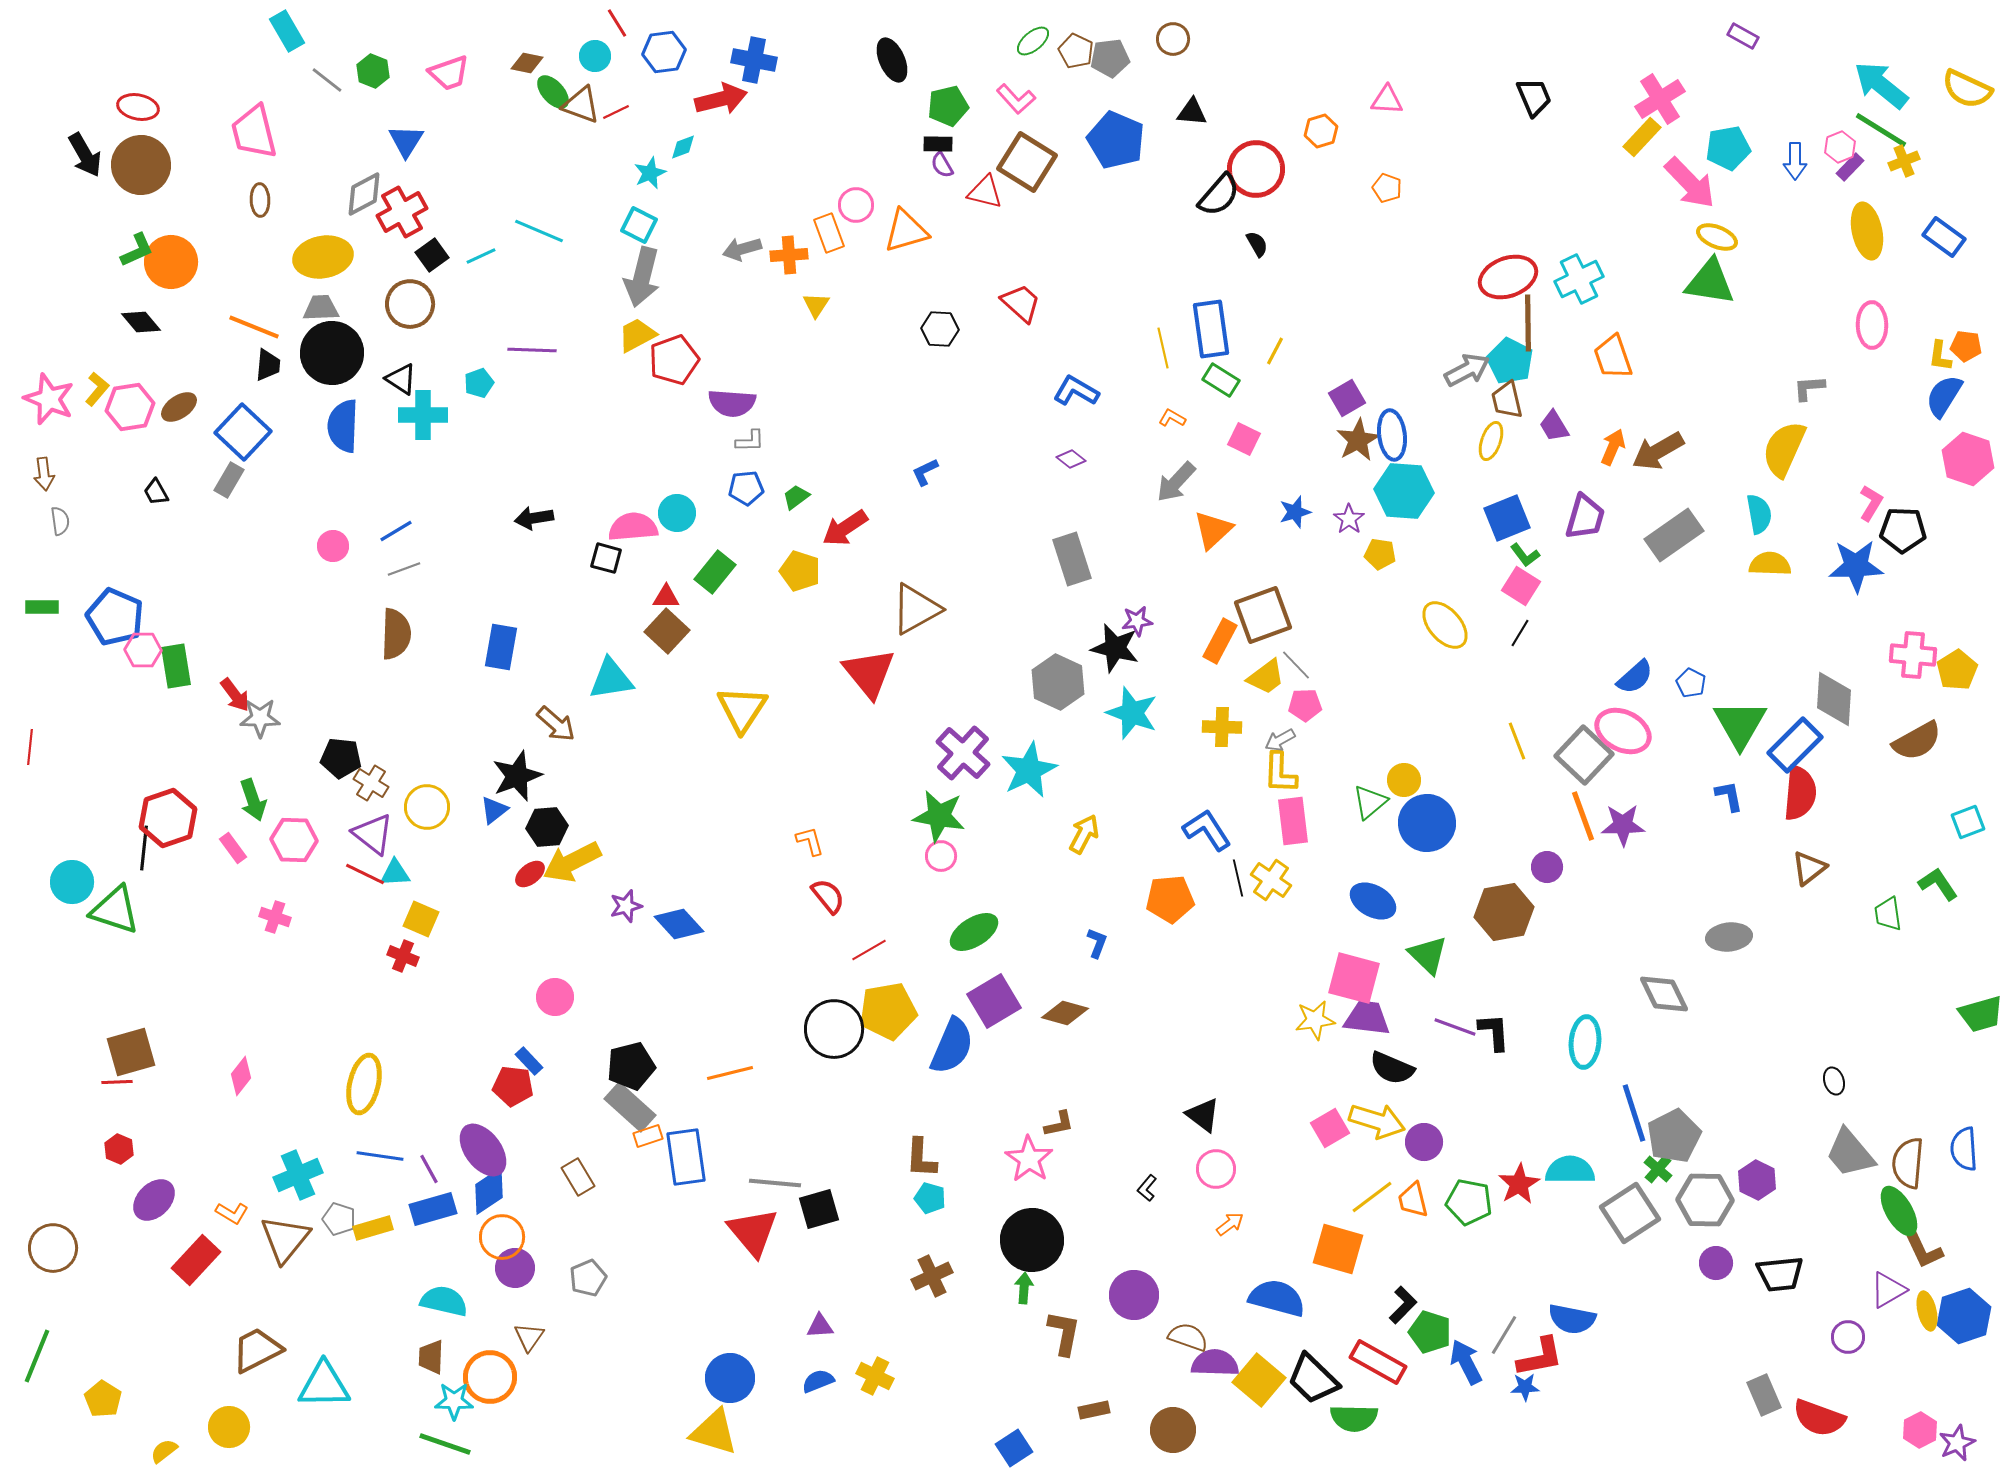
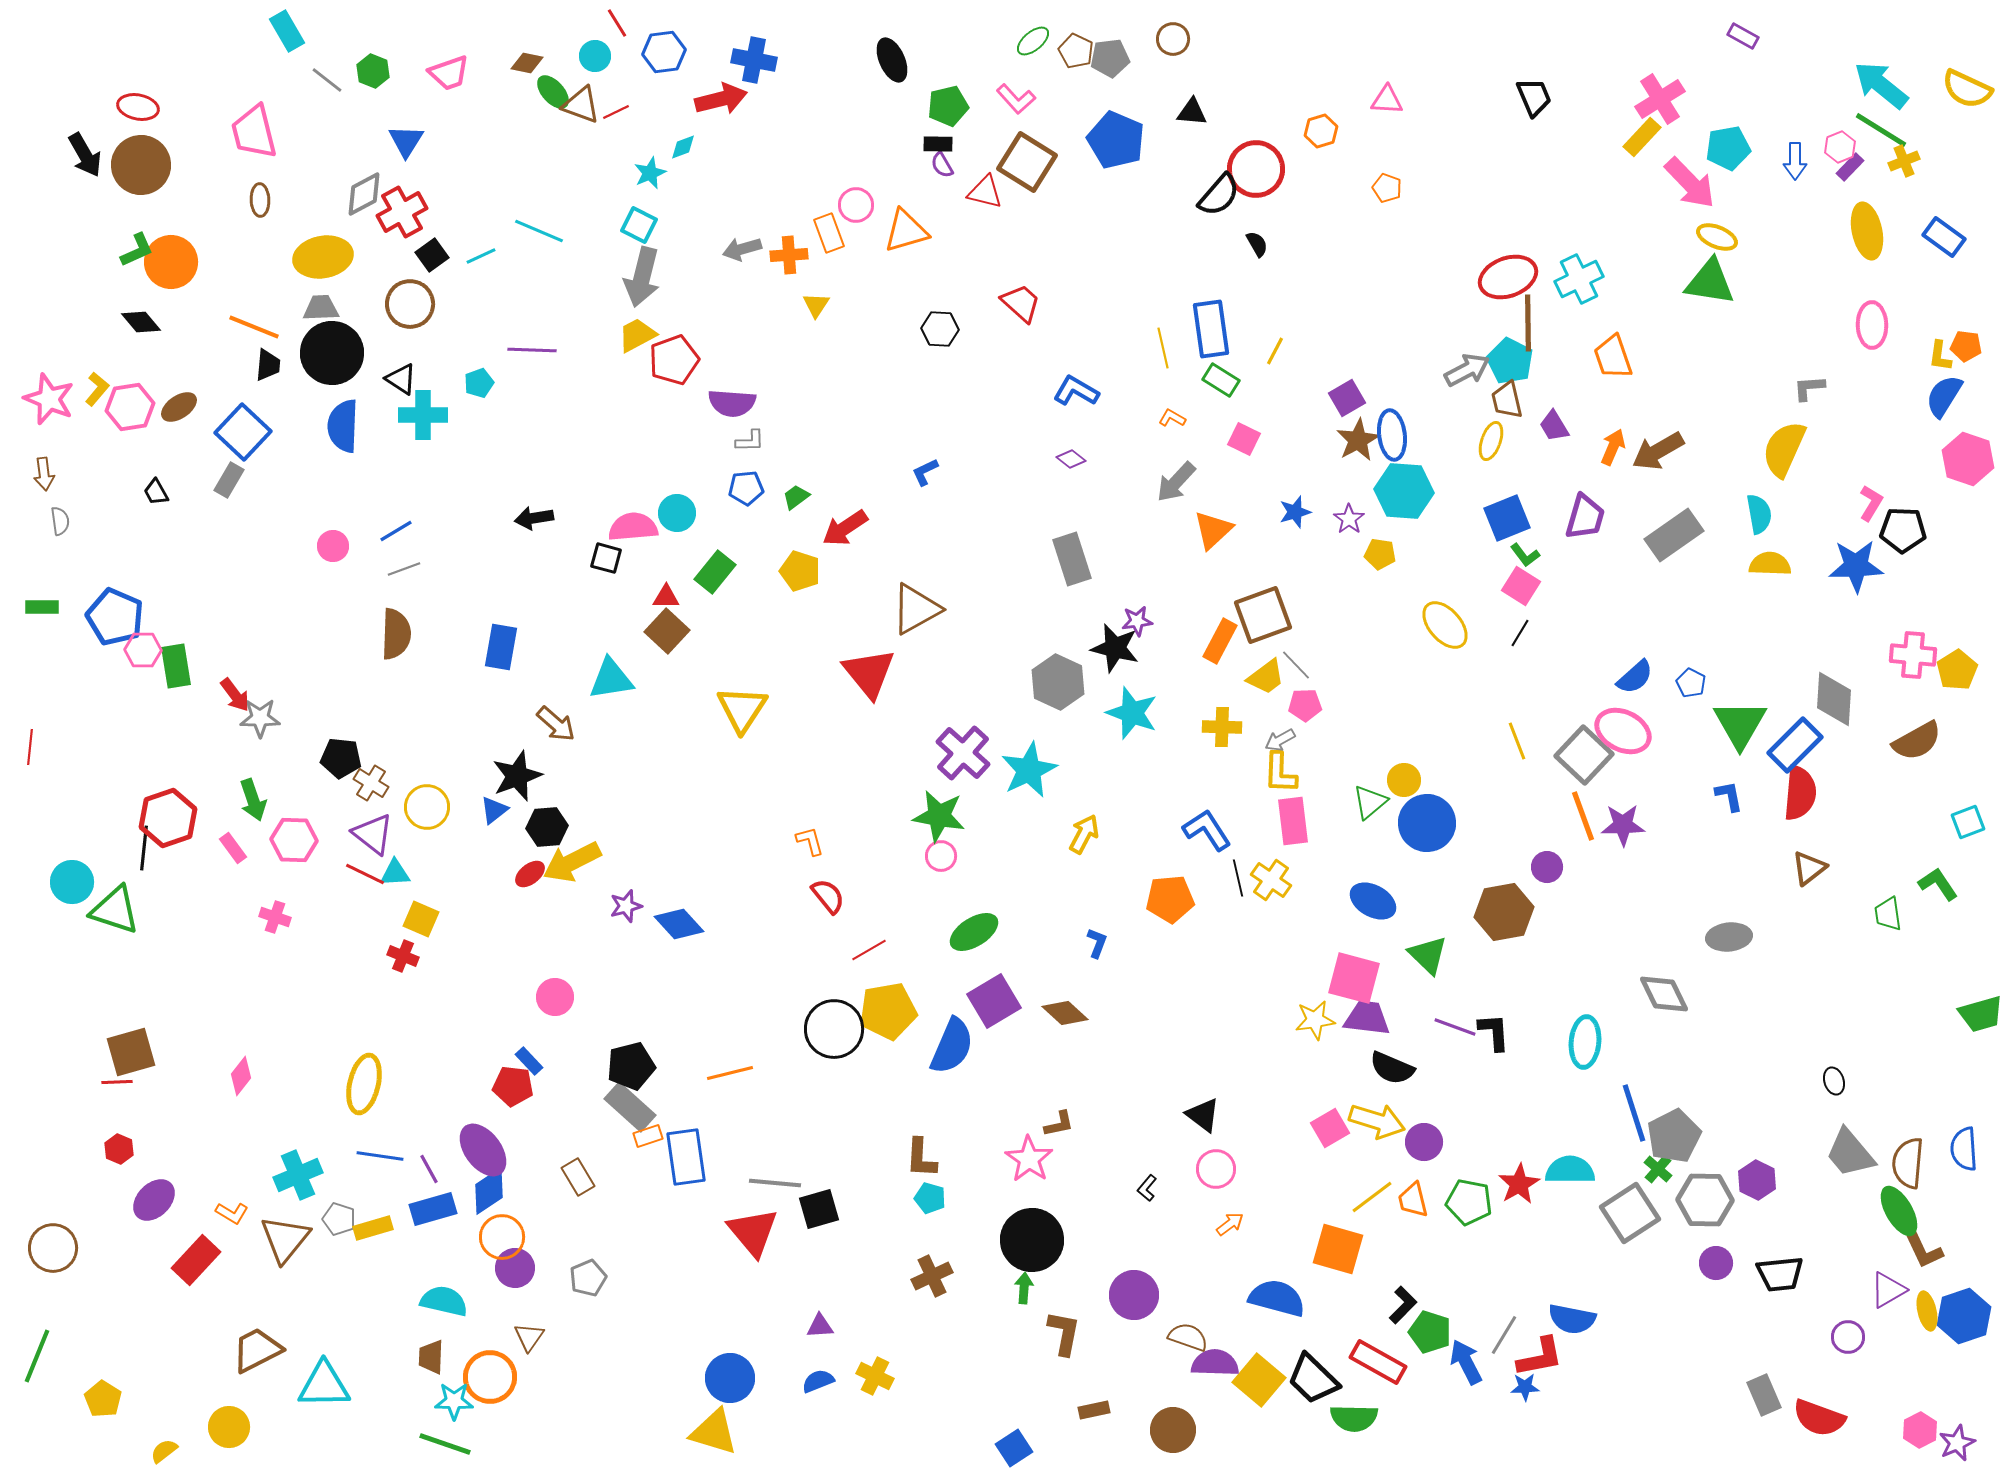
brown diamond at (1065, 1013): rotated 27 degrees clockwise
